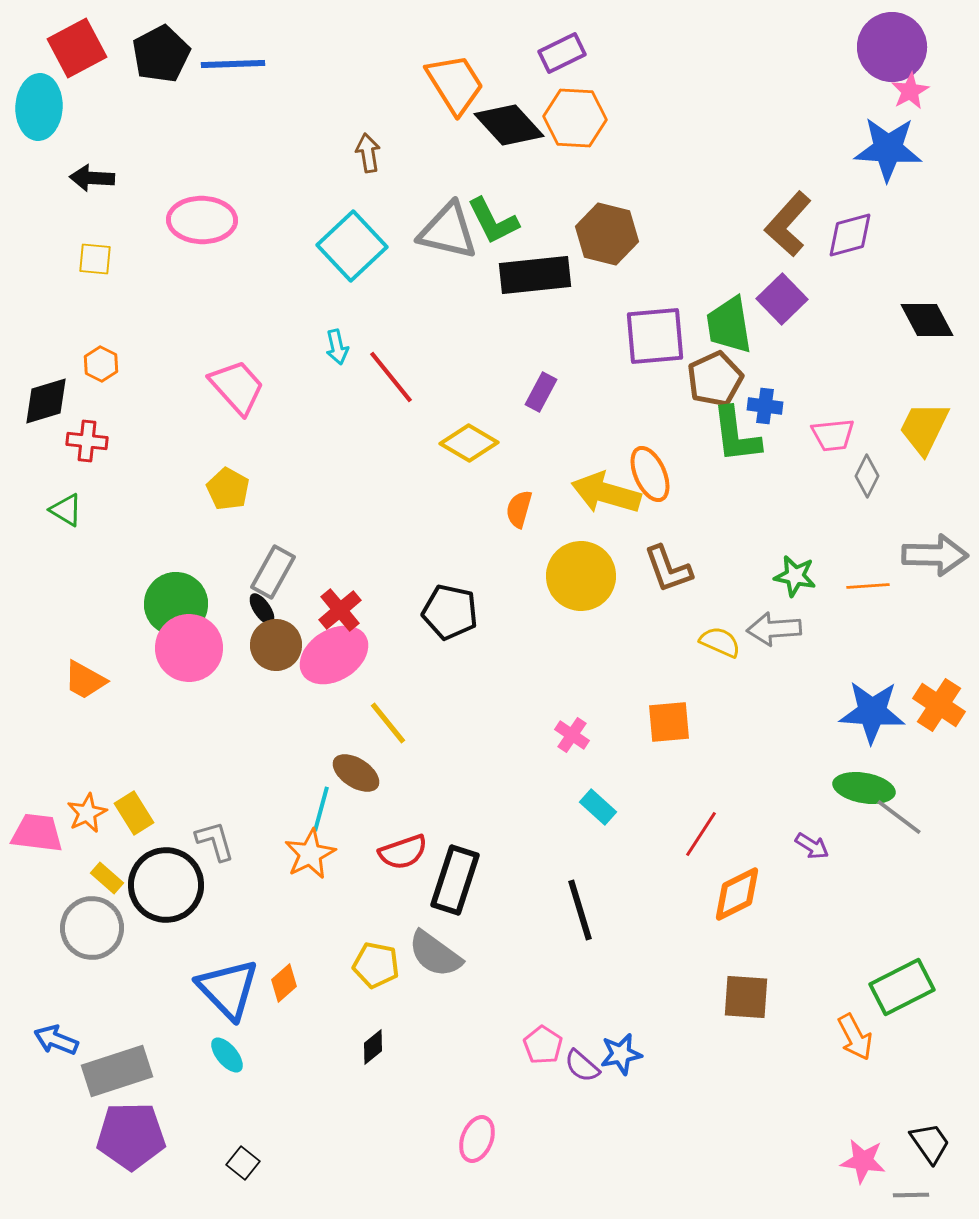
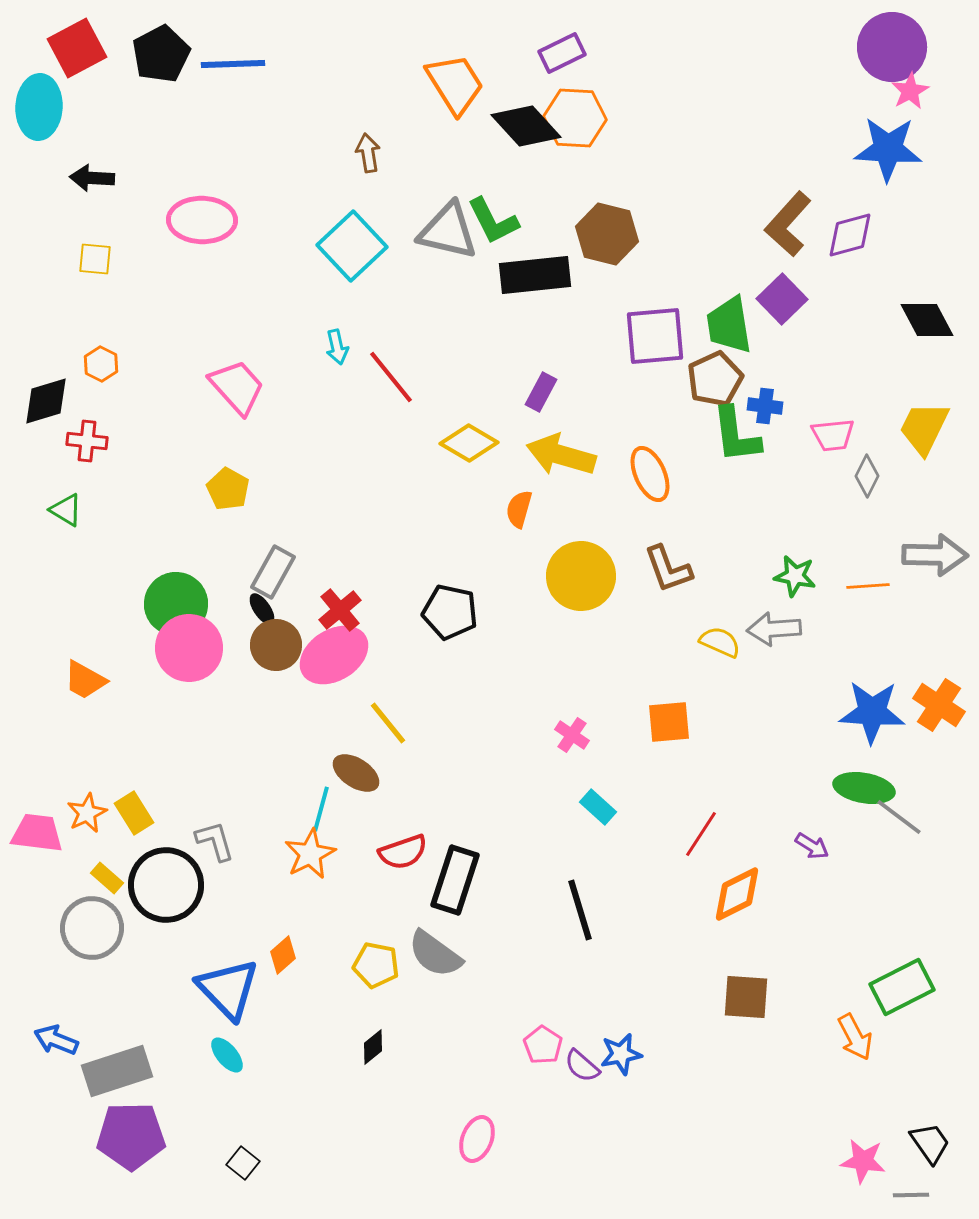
black diamond at (509, 125): moved 17 px right, 1 px down
yellow arrow at (606, 493): moved 45 px left, 38 px up
orange diamond at (284, 983): moved 1 px left, 28 px up
